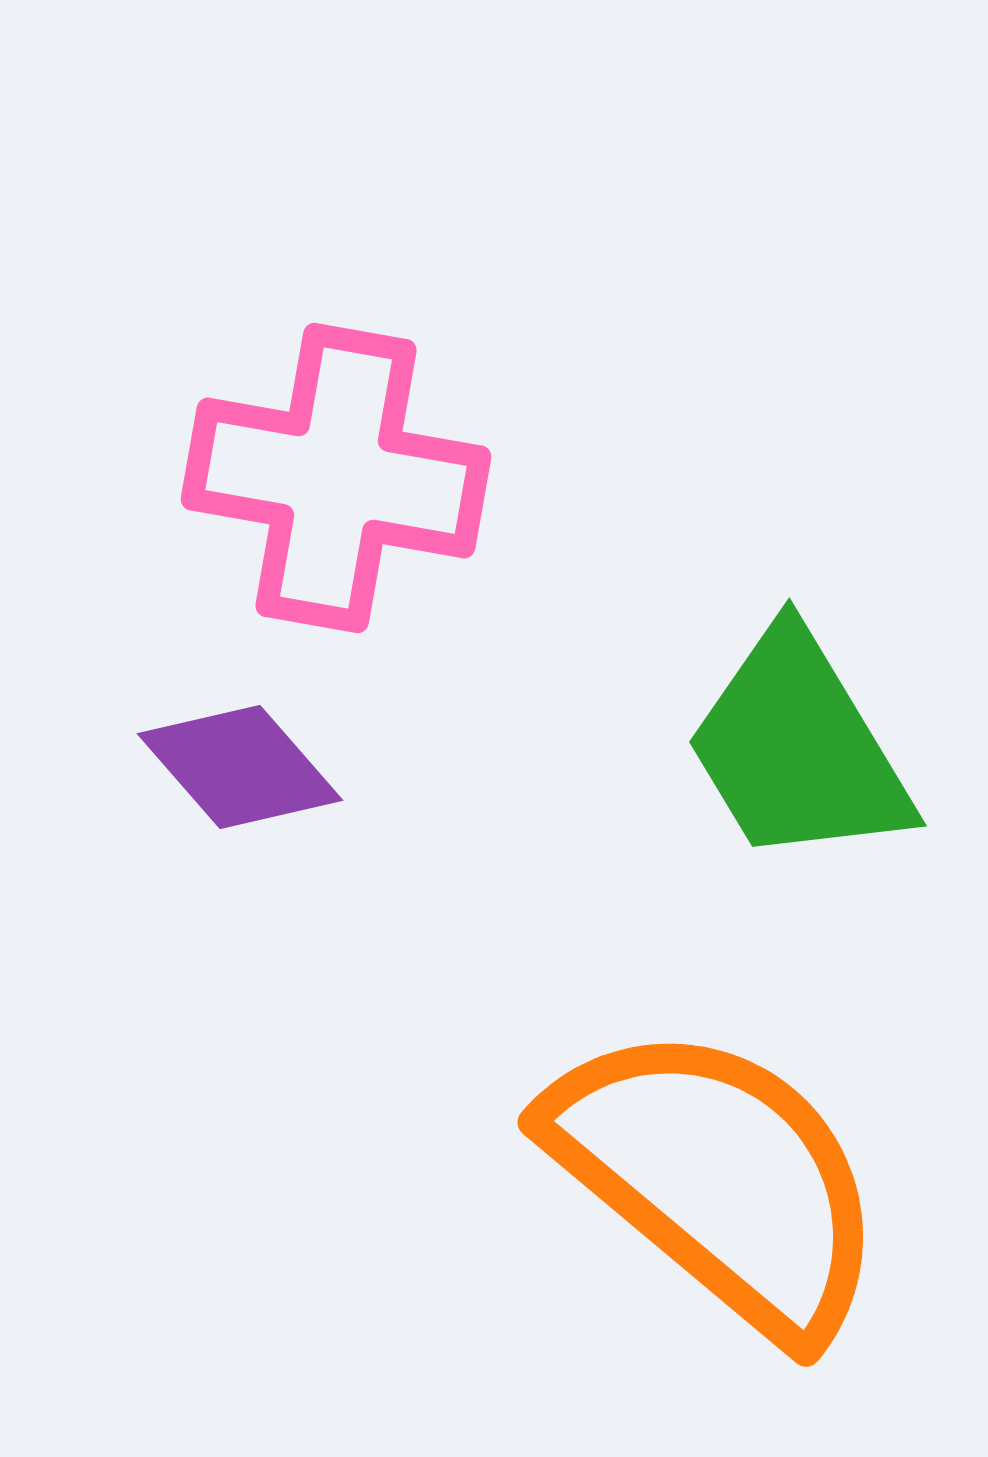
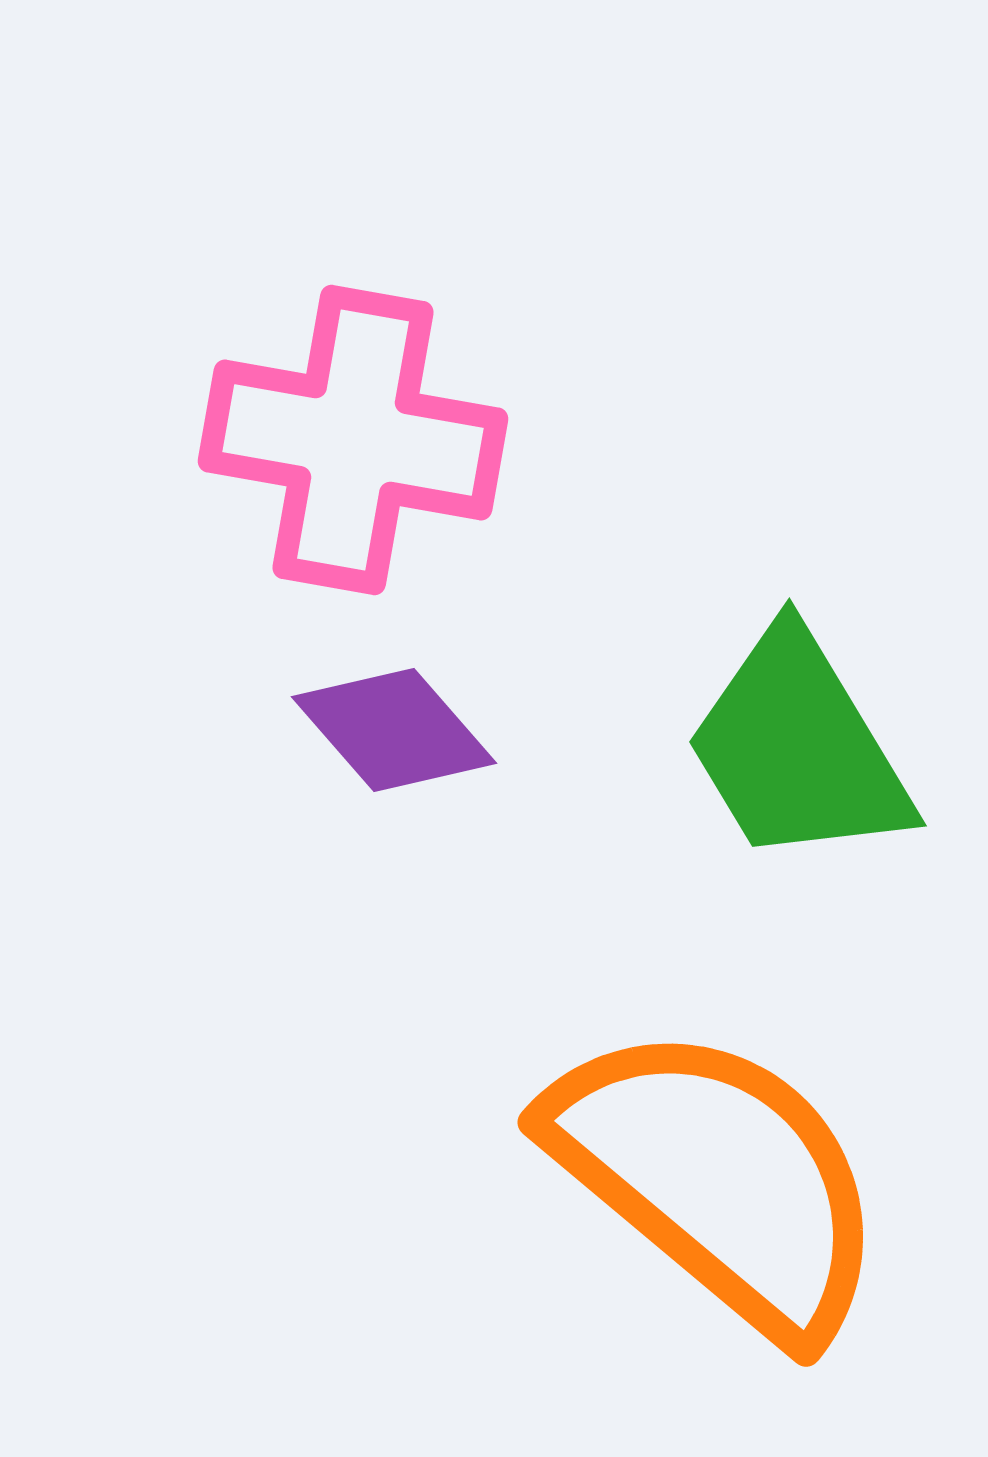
pink cross: moved 17 px right, 38 px up
purple diamond: moved 154 px right, 37 px up
